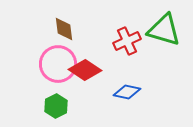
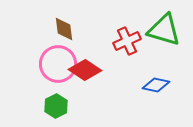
blue diamond: moved 29 px right, 7 px up
